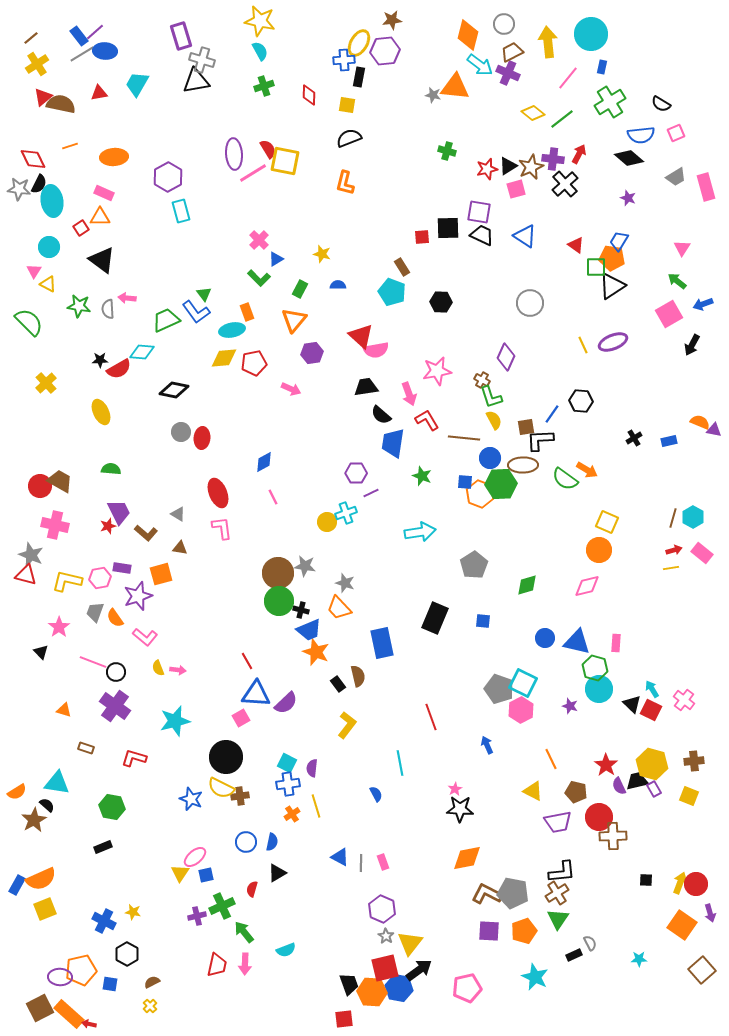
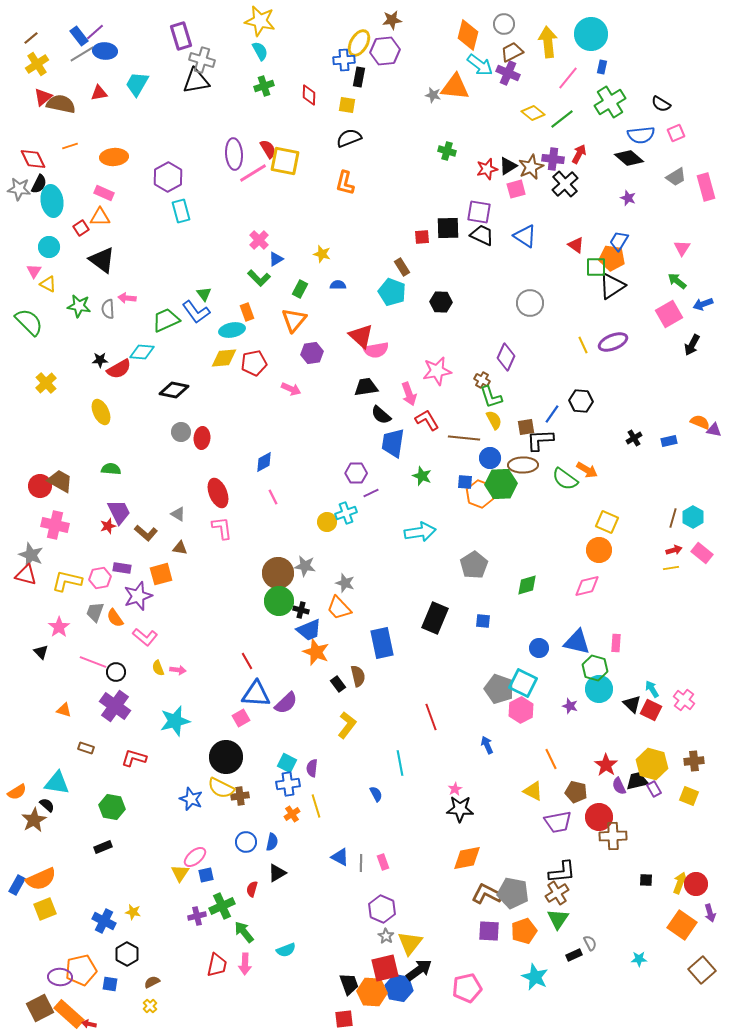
blue circle at (545, 638): moved 6 px left, 10 px down
